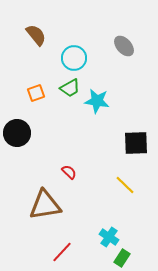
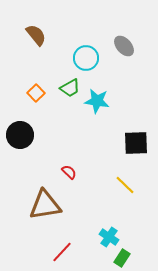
cyan circle: moved 12 px right
orange square: rotated 24 degrees counterclockwise
black circle: moved 3 px right, 2 px down
